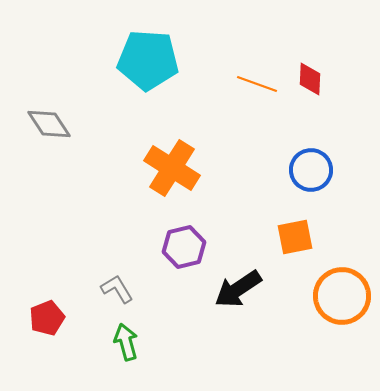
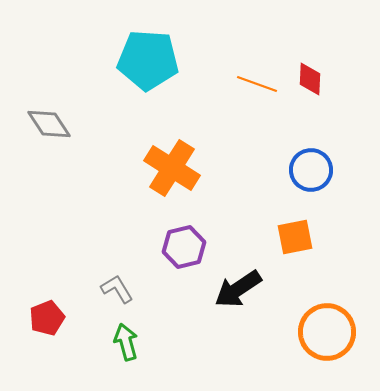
orange circle: moved 15 px left, 36 px down
